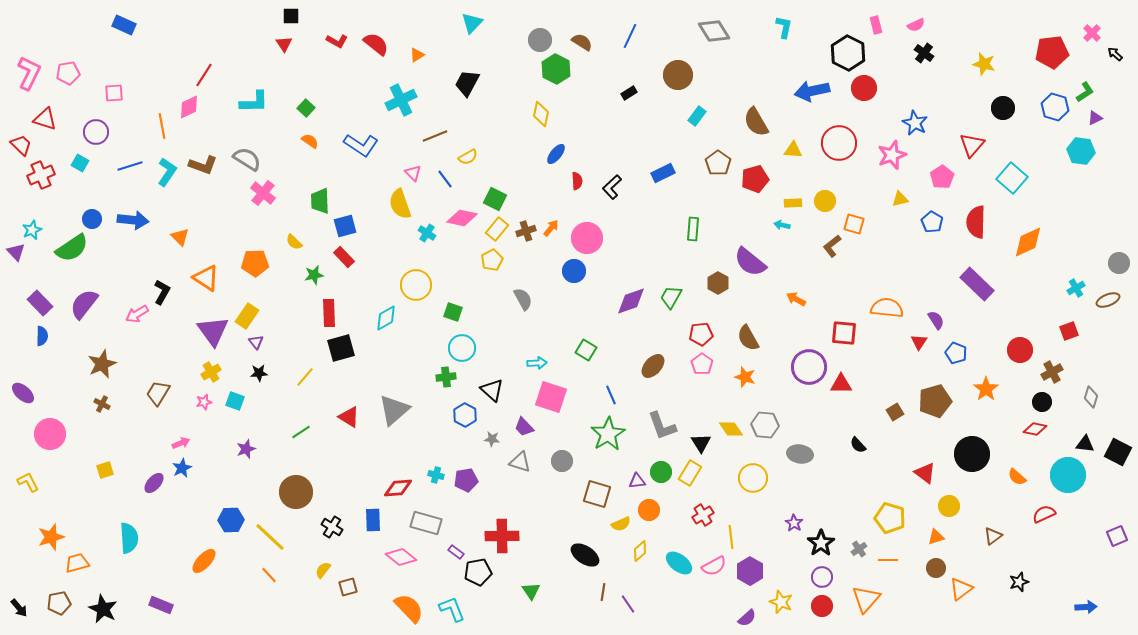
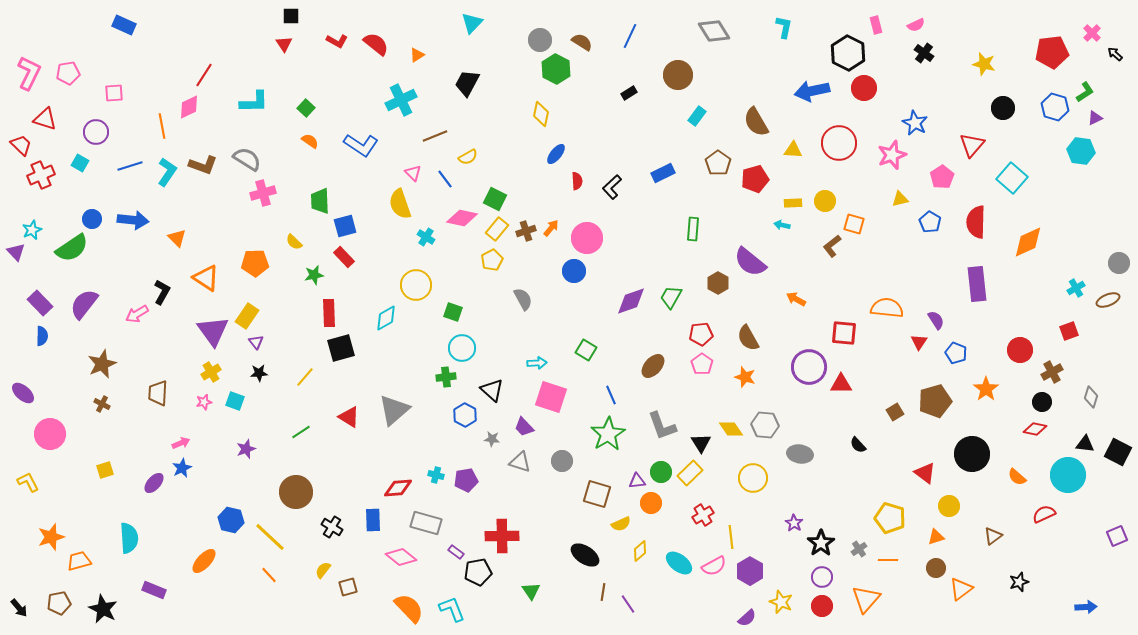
pink cross at (263, 193): rotated 35 degrees clockwise
blue pentagon at (932, 222): moved 2 px left
cyan cross at (427, 233): moved 1 px left, 4 px down
orange triangle at (180, 237): moved 3 px left, 1 px down
purple rectangle at (977, 284): rotated 40 degrees clockwise
brown trapezoid at (158, 393): rotated 28 degrees counterclockwise
yellow rectangle at (690, 473): rotated 15 degrees clockwise
orange circle at (649, 510): moved 2 px right, 7 px up
blue hexagon at (231, 520): rotated 15 degrees clockwise
orange trapezoid at (77, 563): moved 2 px right, 2 px up
purple rectangle at (161, 605): moved 7 px left, 15 px up
